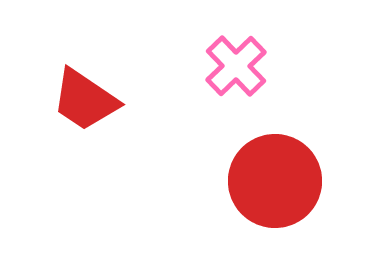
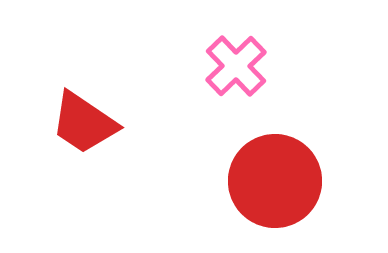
red trapezoid: moved 1 px left, 23 px down
